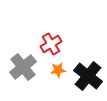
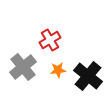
red cross: moved 1 px left, 4 px up
